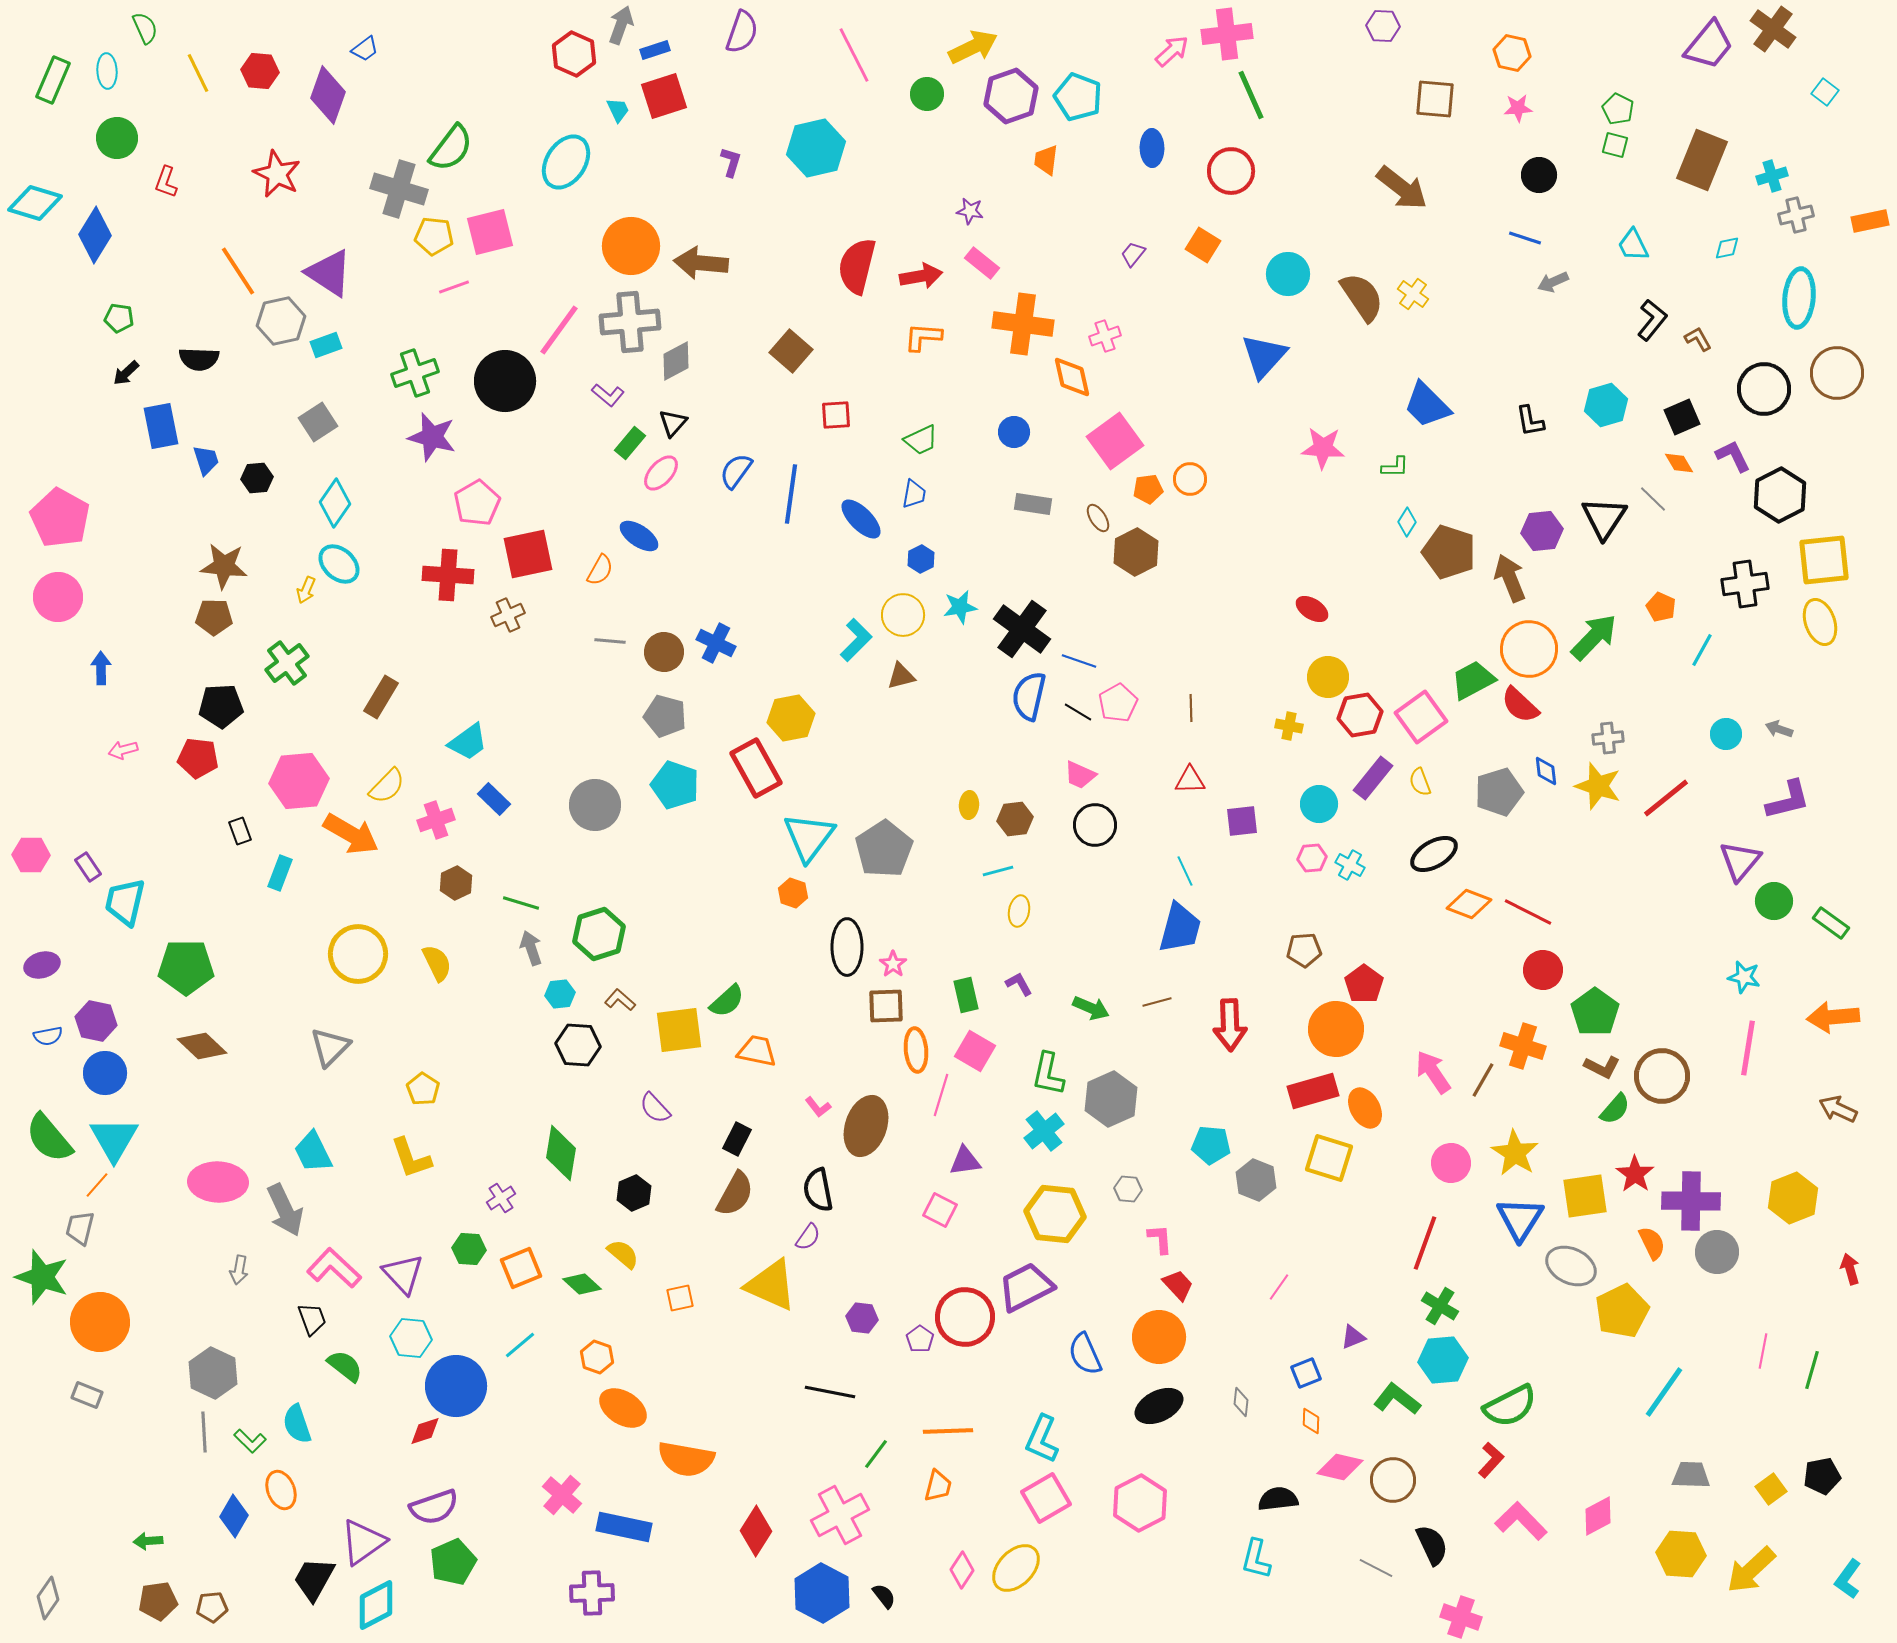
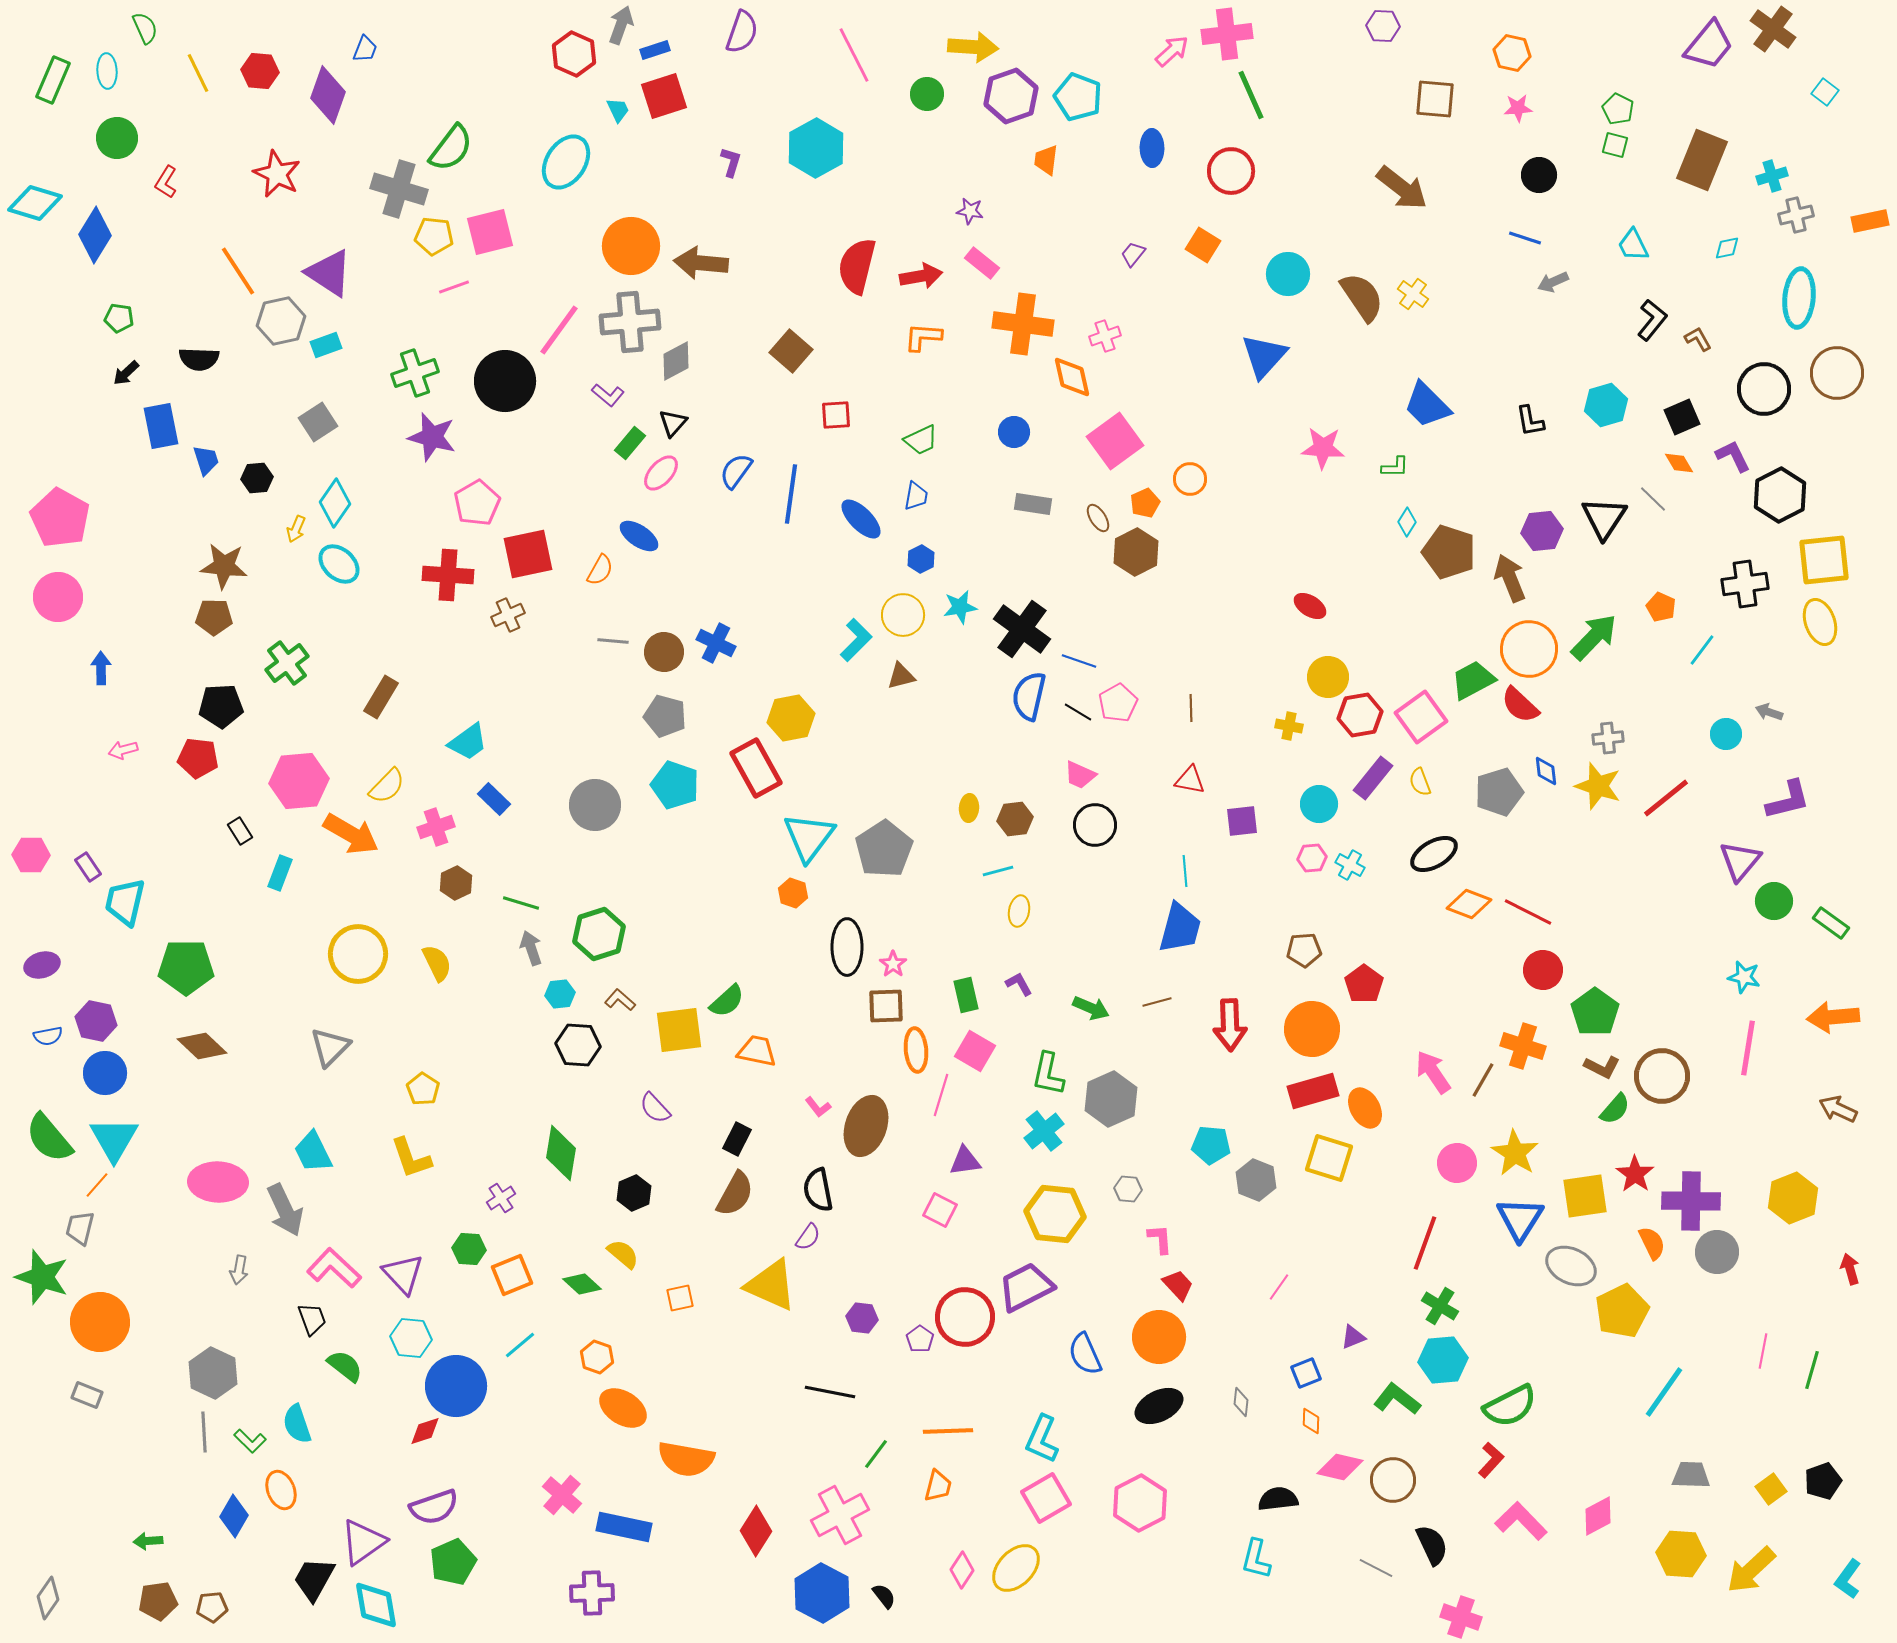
yellow arrow at (973, 47): rotated 30 degrees clockwise
blue trapezoid at (365, 49): rotated 32 degrees counterclockwise
cyan hexagon at (816, 148): rotated 16 degrees counterclockwise
red L-shape at (166, 182): rotated 12 degrees clockwise
orange pentagon at (1148, 489): moved 3 px left, 14 px down; rotated 16 degrees counterclockwise
blue trapezoid at (914, 494): moved 2 px right, 2 px down
yellow arrow at (306, 590): moved 10 px left, 61 px up
red ellipse at (1312, 609): moved 2 px left, 3 px up
gray line at (610, 641): moved 3 px right
cyan line at (1702, 650): rotated 8 degrees clockwise
gray arrow at (1779, 729): moved 10 px left, 17 px up
red triangle at (1190, 780): rotated 12 degrees clockwise
yellow ellipse at (969, 805): moved 3 px down
pink cross at (436, 820): moved 7 px down
black rectangle at (240, 831): rotated 12 degrees counterclockwise
cyan line at (1185, 871): rotated 20 degrees clockwise
orange circle at (1336, 1029): moved 24 px left
pink circle at (1451, 1163): moved 6 px right
orange square at (521, 1268): moved 9 px left, 7 px down
black pentagon at (1822, 1476): moved 1 px right, 5 px down; rotated 9 degrees counterclockwise
cyan diamond at (376, 1605): rotated 72 degrees counterclockwise
